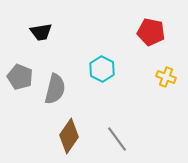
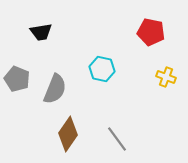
cyan hexagon: rotated 15 degrees counterclockwise
gray pentagon: moved 3 px left, 2 px down
gray semicircle: rotated 8 degrees clockwise
brown diamond: moved 1 px left, 2 px up
